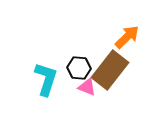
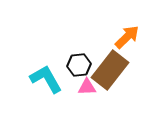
black hexagon: moved 3 px up; rotated 10 degrees counterclockwise
cyan L-shape: rotated 48 degrees counterclockwise
pink triangle: rotated 24 degrees counterclockwise
